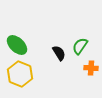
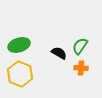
green ellipse: moved 2 px right; rotated 60 degrees counterclockwise
black semicircle: rotated 28 degrees counterclockwise
orange cross: moved 10 px left
